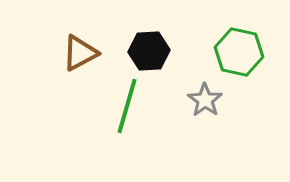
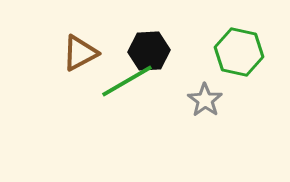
green line: moved 25 px up; rotated 44 degrees clockwise
